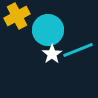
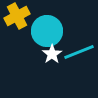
cyan circle: moved 1 px left, 1 px down
cyan line: moved 1 px right, 2 px down
